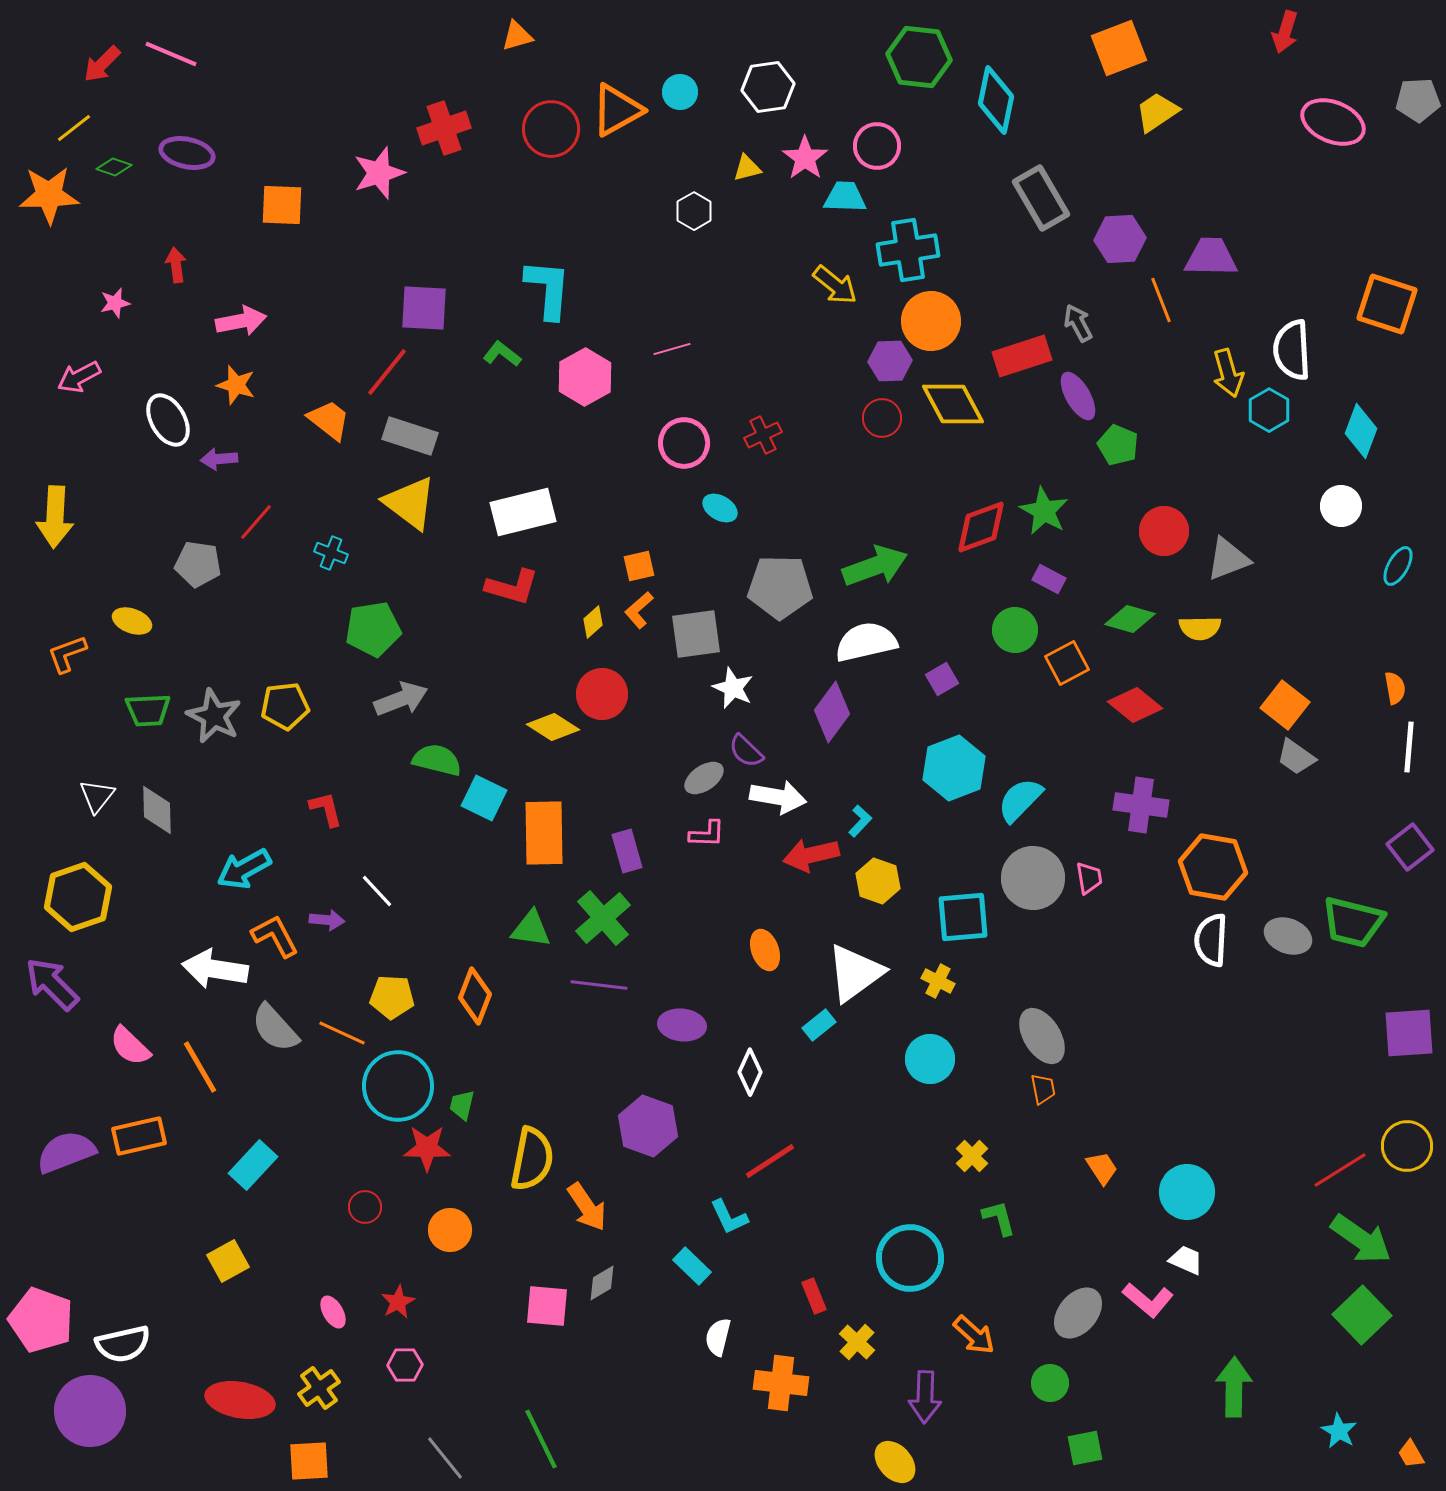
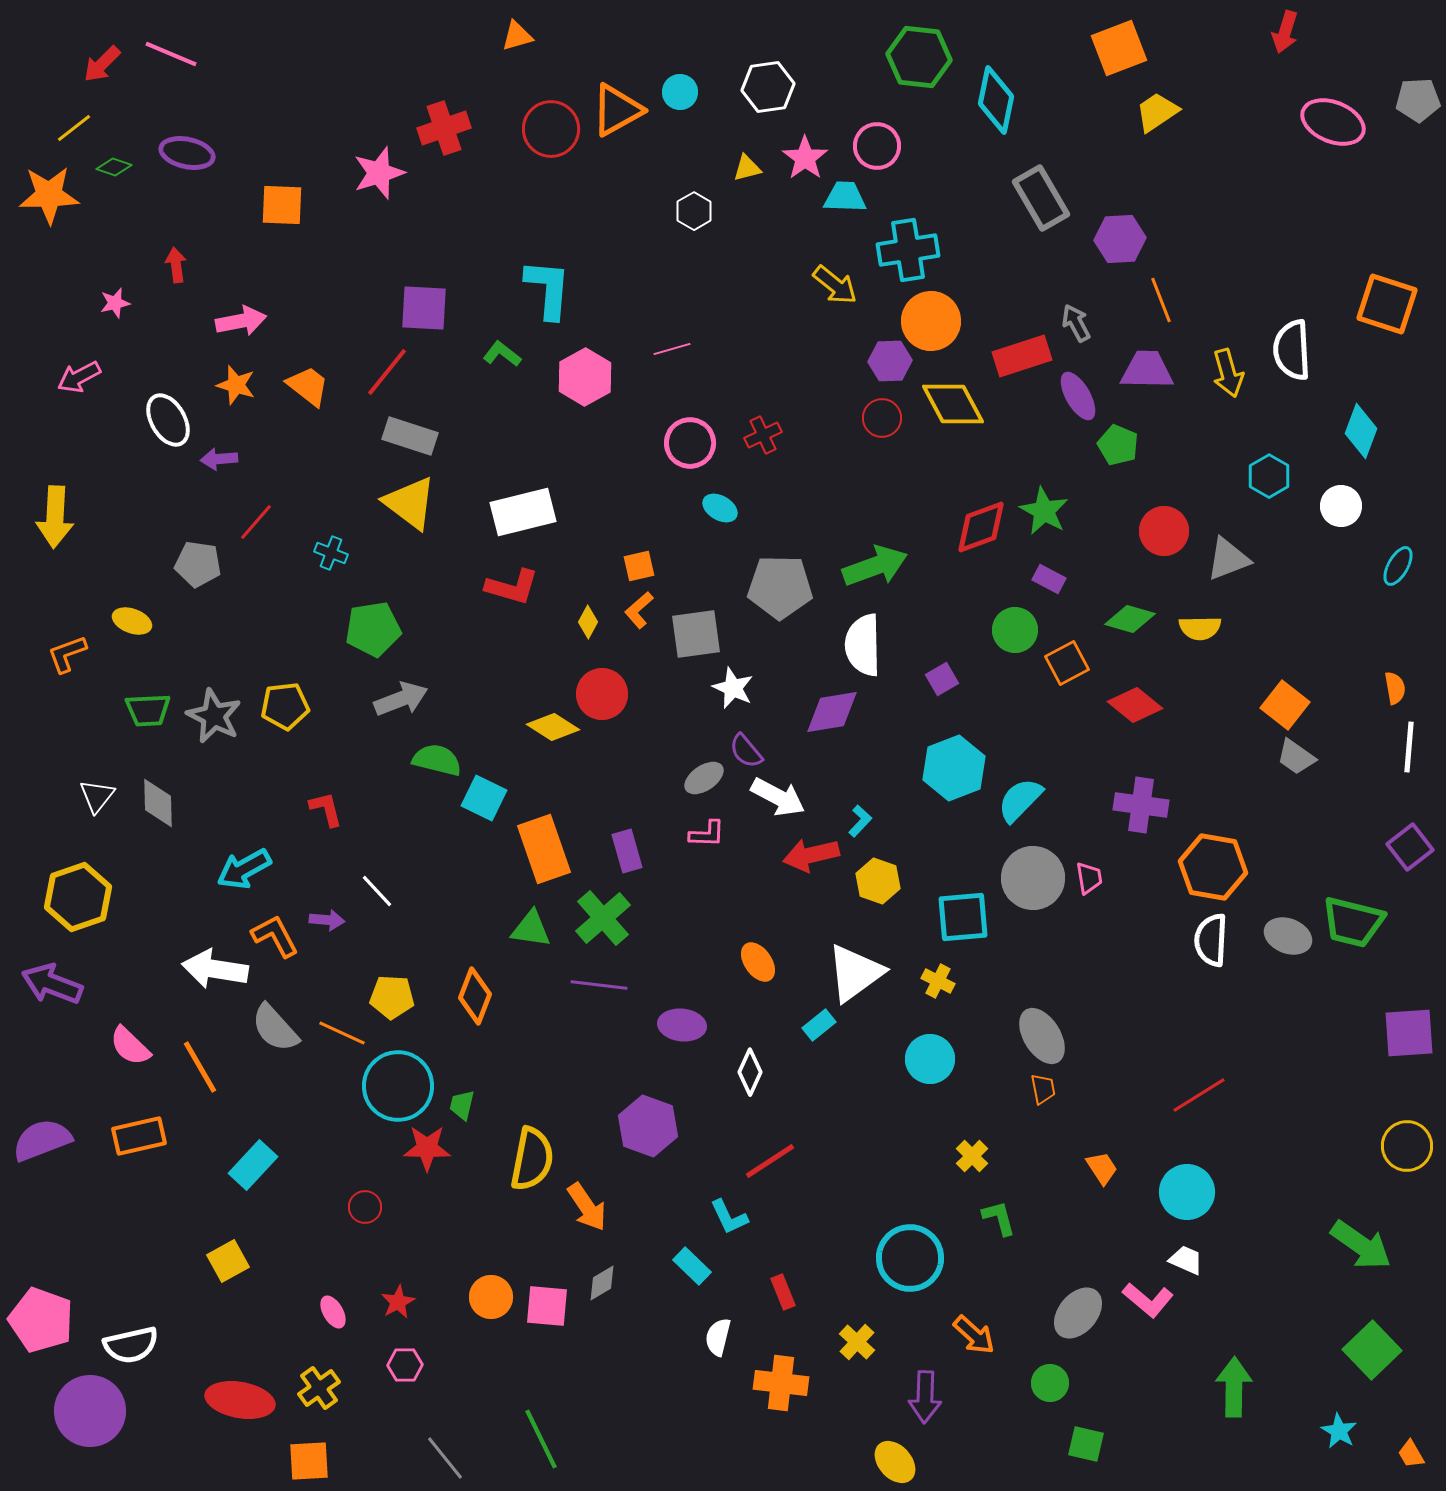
purple trapezoid at (1211, 257): moved 64 px left, 113 px down
gray arrow at (1078, 323): moved 2 px left
cyan hexagon at (1269, 410): moved 66 px down
orange trapezoid at (329, 420): moved 21 px left, 34 px up
pink circle at (684, 443): moved 6 px right
yellow diamond at (593, 622): moved 5 px left; rotated 20 degrees counterclockwise
white semicircle at (866, 642): moved 3 px left, 3 px down; rotated 78 degrees counterclockwise
purple diamond at (832, 712): rotated 44 degrees clockwise
purple semicircle at (746, 751): rotated 6 degrees clockwise
white arrow at (778, 797): rotated 18 degrees clockwise
gray diamond at (157, 810): moved 1 px right, 7 px up
orange rectangle at (544, 833): moved 16 px down; rotated 18 degrees counterclockwise
orange ellipse at (765, 950): moved 7 px left, 12 px down; rotated 15 degrees counterclockwise
purple arrow at (52, 984): rotated 24 degrees counterclockwise
purple semicircle at (66, 1152): moved 24 px left, 12 px up
red line at (1340, 1170): moved 141 px left, 75 px up
orange circle at (450, 1230): moved 41 px right, 67 px down
green arrow at (1361, 1239): moved 6 px down
red rectangle at (814, 1296): moved 31 px left, 4 px up
green square at (1362, 1315): moved 10 px right, 35 px down
white semicircle at (123, 1344): moved 8 px right, 1 px down
green square at (1085, 1448): moved 1 px right, 4 px up; rotated 24 degrees clockwise
